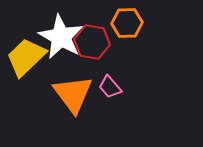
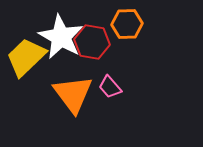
orange hexagon: moved 1 px down
